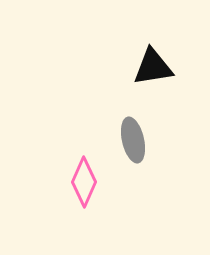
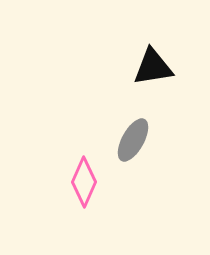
gray ellipse: rotated 42 degrees clockwise
